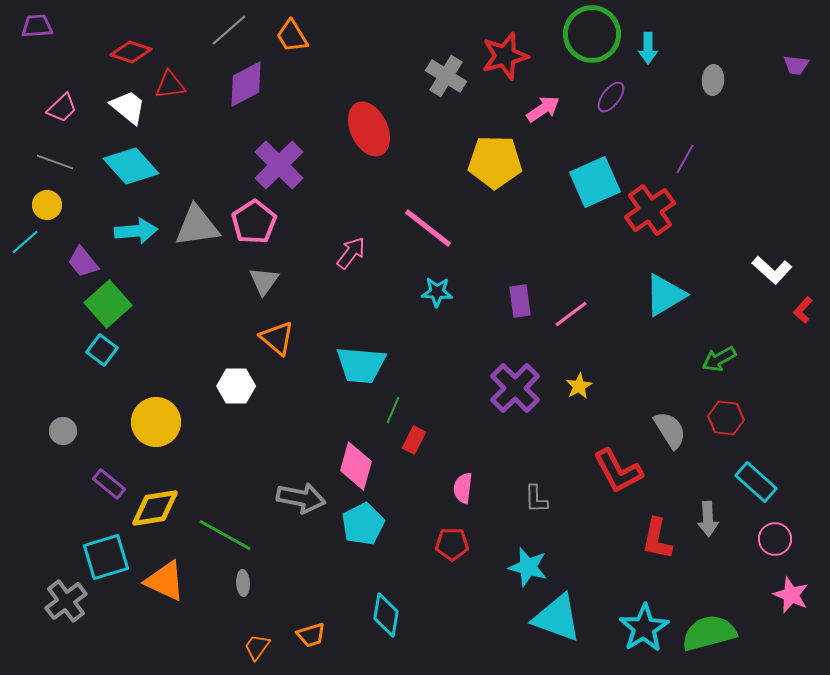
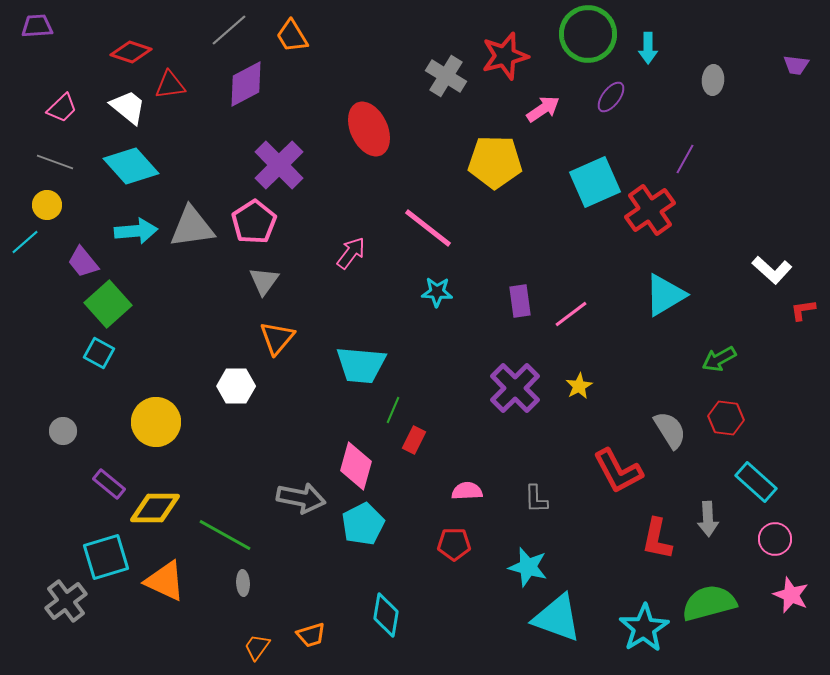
green circle at (592, 34): moved 4 px left
gray triangle at (197, 226): moved 5 px left, 1 px down
red L-shape at (803, 310): rotated 40 degrees clockwise
orange triangle at (277, 338): rotated 30 degrees clockwise
cyan square at (102, 350): moved 3 px left, 3 px down; rotated 8 degrees counterclockwise
pink semicircle at (463, 488): moved 4 px right, 3 px down; rotated 80 degrees clockwise
yellow diamond at (155, 508): rotated 9 degrees clockwise
red pentagon at (452, 544): moved 2 px right
green semicircle at (709, 633): moved 30 px up
